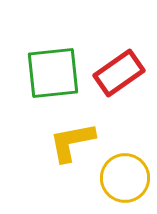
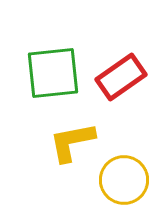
red rectangle: moved 2 px right, 4 px down
yellow circle: moved 1 px left, 2 px down
